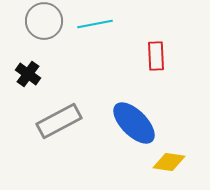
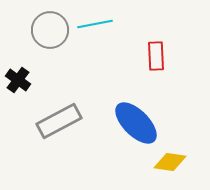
gray circle: moved 6 px right, 9 px down
black cross: moved 10 px left, 6 px down
blue ellipse: moved 2 px right
yellow diamond: moved 1 px right
